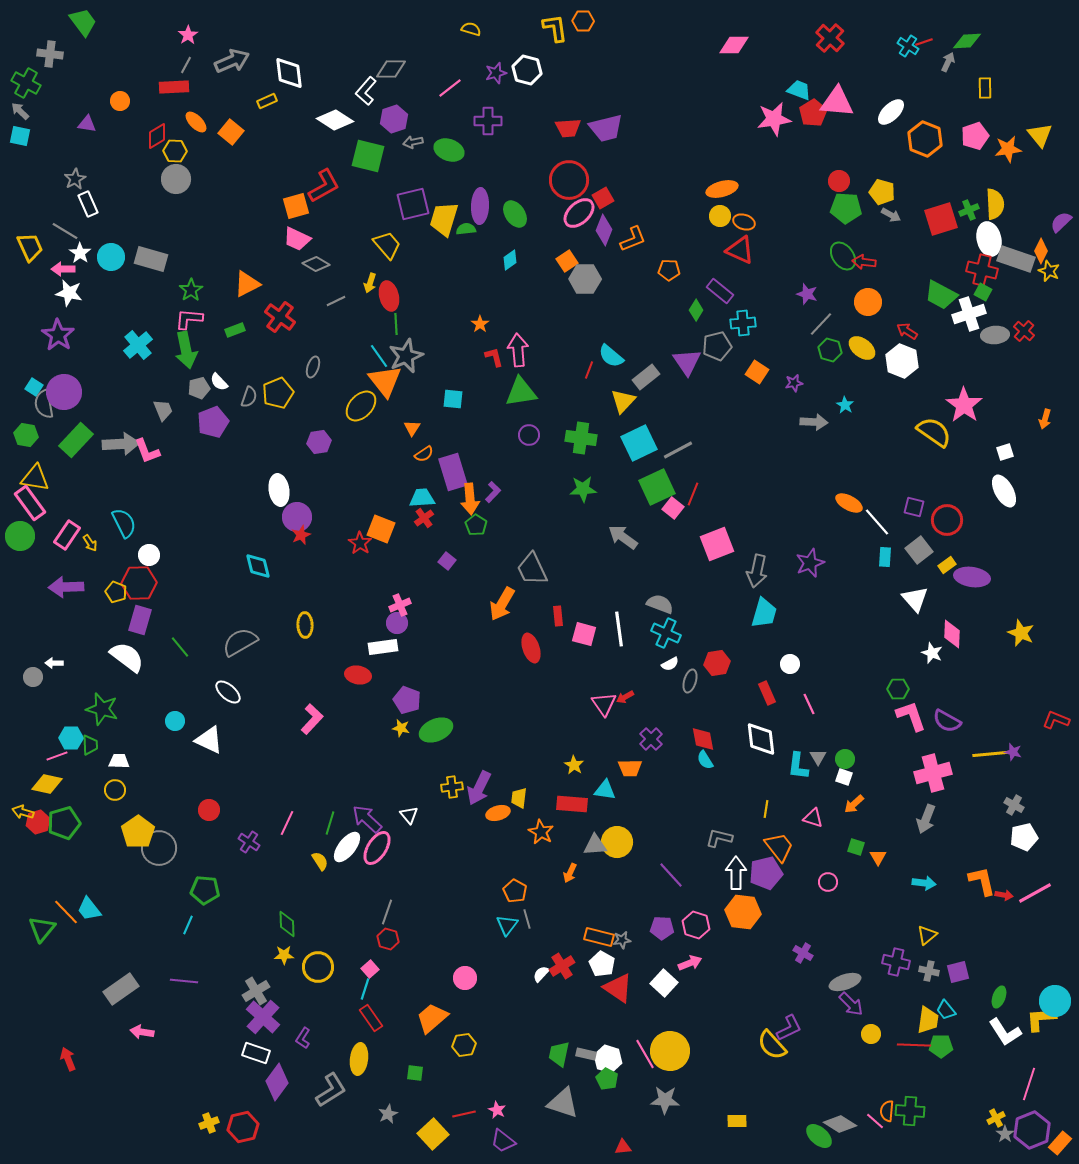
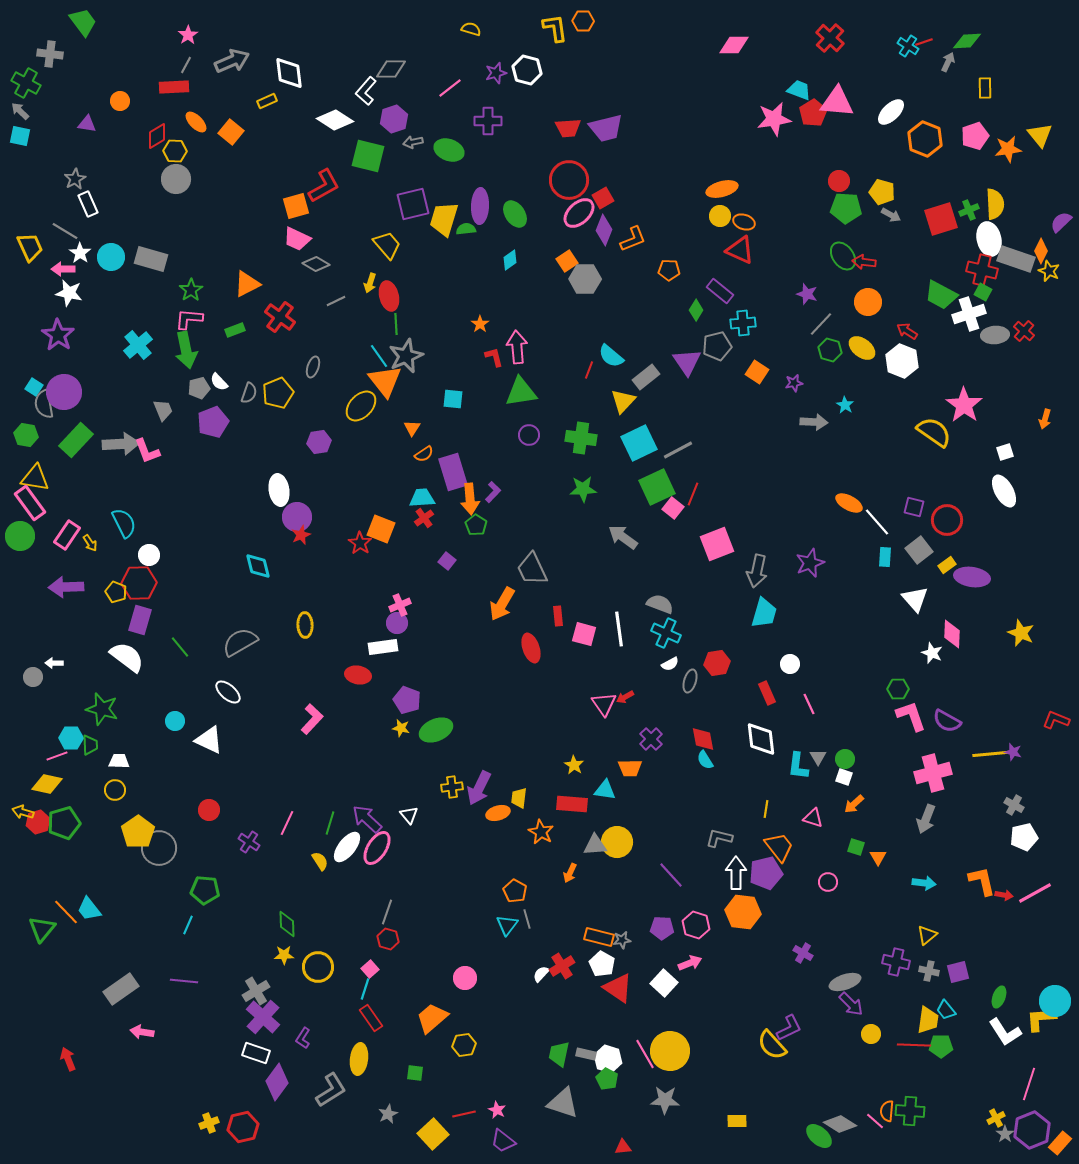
pink arrow at (518, 350): moved 1 px left, 3 px up
gray semicircle at (249, 397): moved 4 px up
